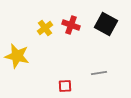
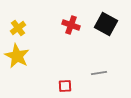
yellow cross: moved 27 px left
yellow star: rotated 15 degrees clockwise
